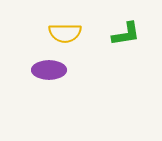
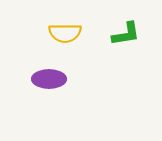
purple ellipse: moved 9 px down
